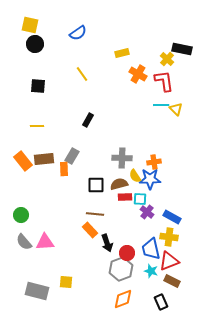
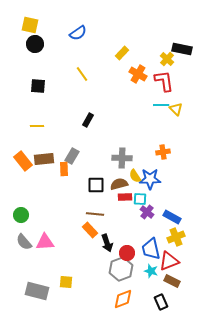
yellow rectangle at (122, 53): rotated 32 degrees counterclockwise
orange cross at (154, 162): moved 9 px right, 10 px up
yellow cross at (169, 237): moved 7 px right; rotated 30 degrees counterclockwise
